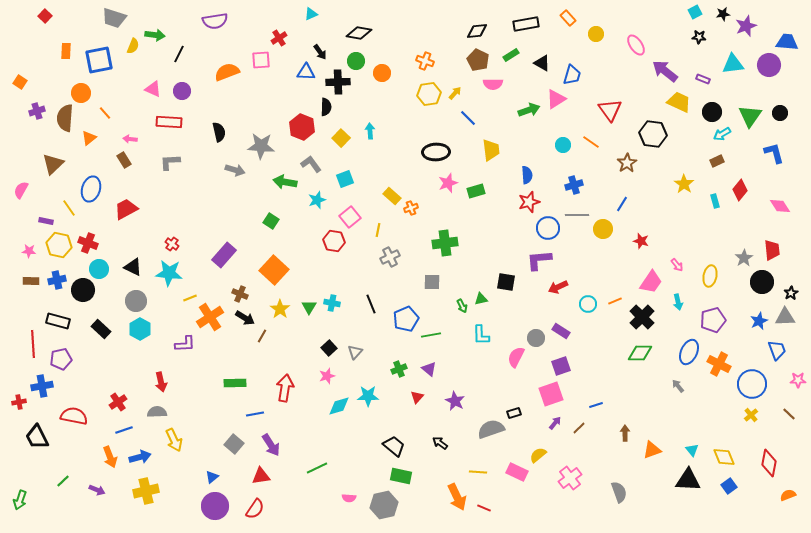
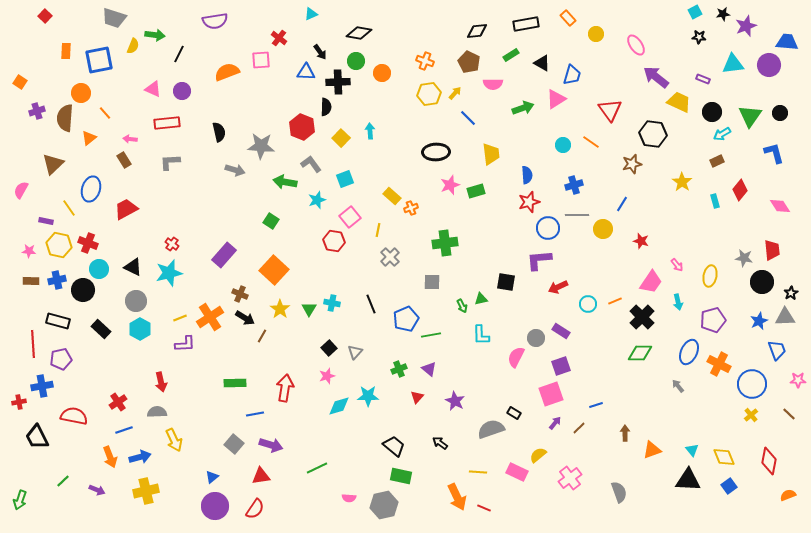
red cross at (279, 38): rotated 21 degrees counterclockwise
brown pentagon at (478, 60): moved 9 px left, 2 px down
purple arrow at (665, 71): moved 9 px left, 6 px down
green arrow at (529, 110): moved 6 px left, 2 px up
red rectangle at (169, 122): moved 2 px left, 1 px down; rotated 10 degrees counterclockwise
yellow trapezoid at (491, 150): moved 4 px down
brown star at (627, 163): moved 5 px right, 1 px down; rotated 18 degrees clockwise
pink star at (448, 183): moved 2 px right, 2 px down
yellow star at (684, 184): moved 2 px left, 2 px up
gray cross at (390, 257): rotated 18 degrees counterclockwise
gray star at (744, 258): rotated 30 degrees counterclockwise
cyan star at (169, 273): rotated 20 degrees counterclockwise
yellow line at (190, 298): moved 10 px left, 20 px down
green triangle at (309, 307): moved 2 px down
black rectangle at (514, 413): rotated 48 degrees clockwise
purple arrow at (271, 445): rotated 40 degrees counterclockwise
red diamond at (769, 463): moved 2 px up
